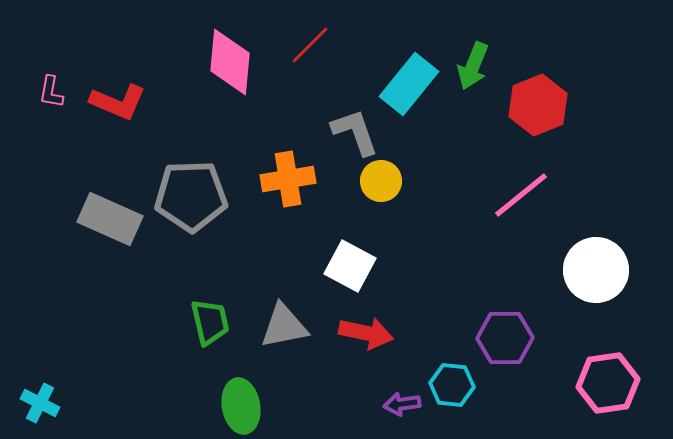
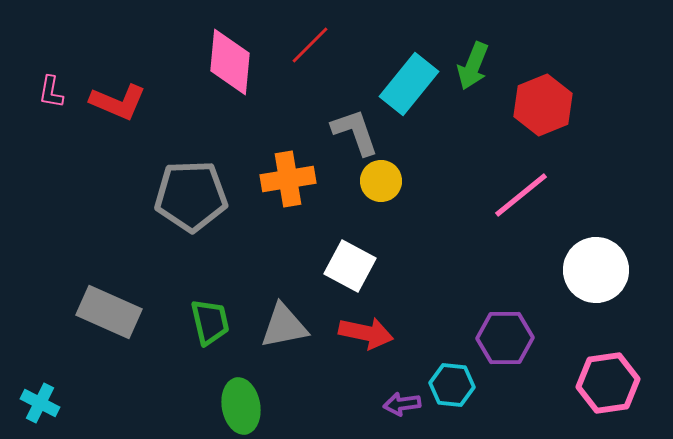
red hexagon: moved 5 px right
gray rectangle: moved 1 px left, 93 px down
